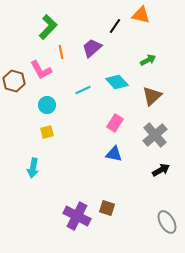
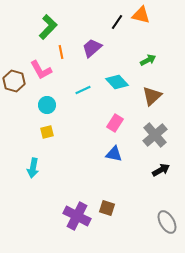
black line: moved 2 px right, 4 px up
